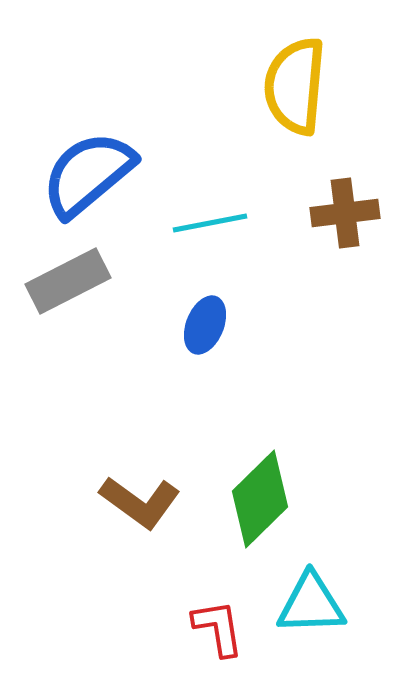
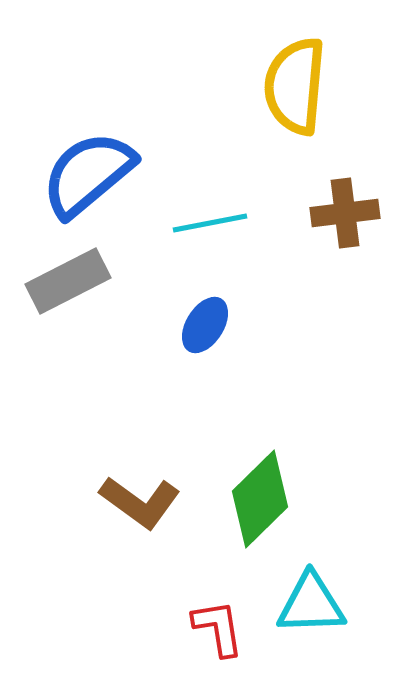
blue ellipse: rotated 10 degrees clockwise
